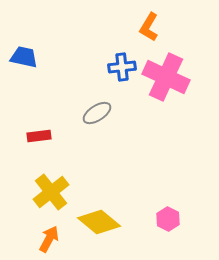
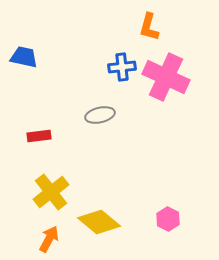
orange L-shape: rotated 16 degrees counterclockwise
gray ellipse: moved 3 px right, 2 px down; rotated 20 degrees clockwise
